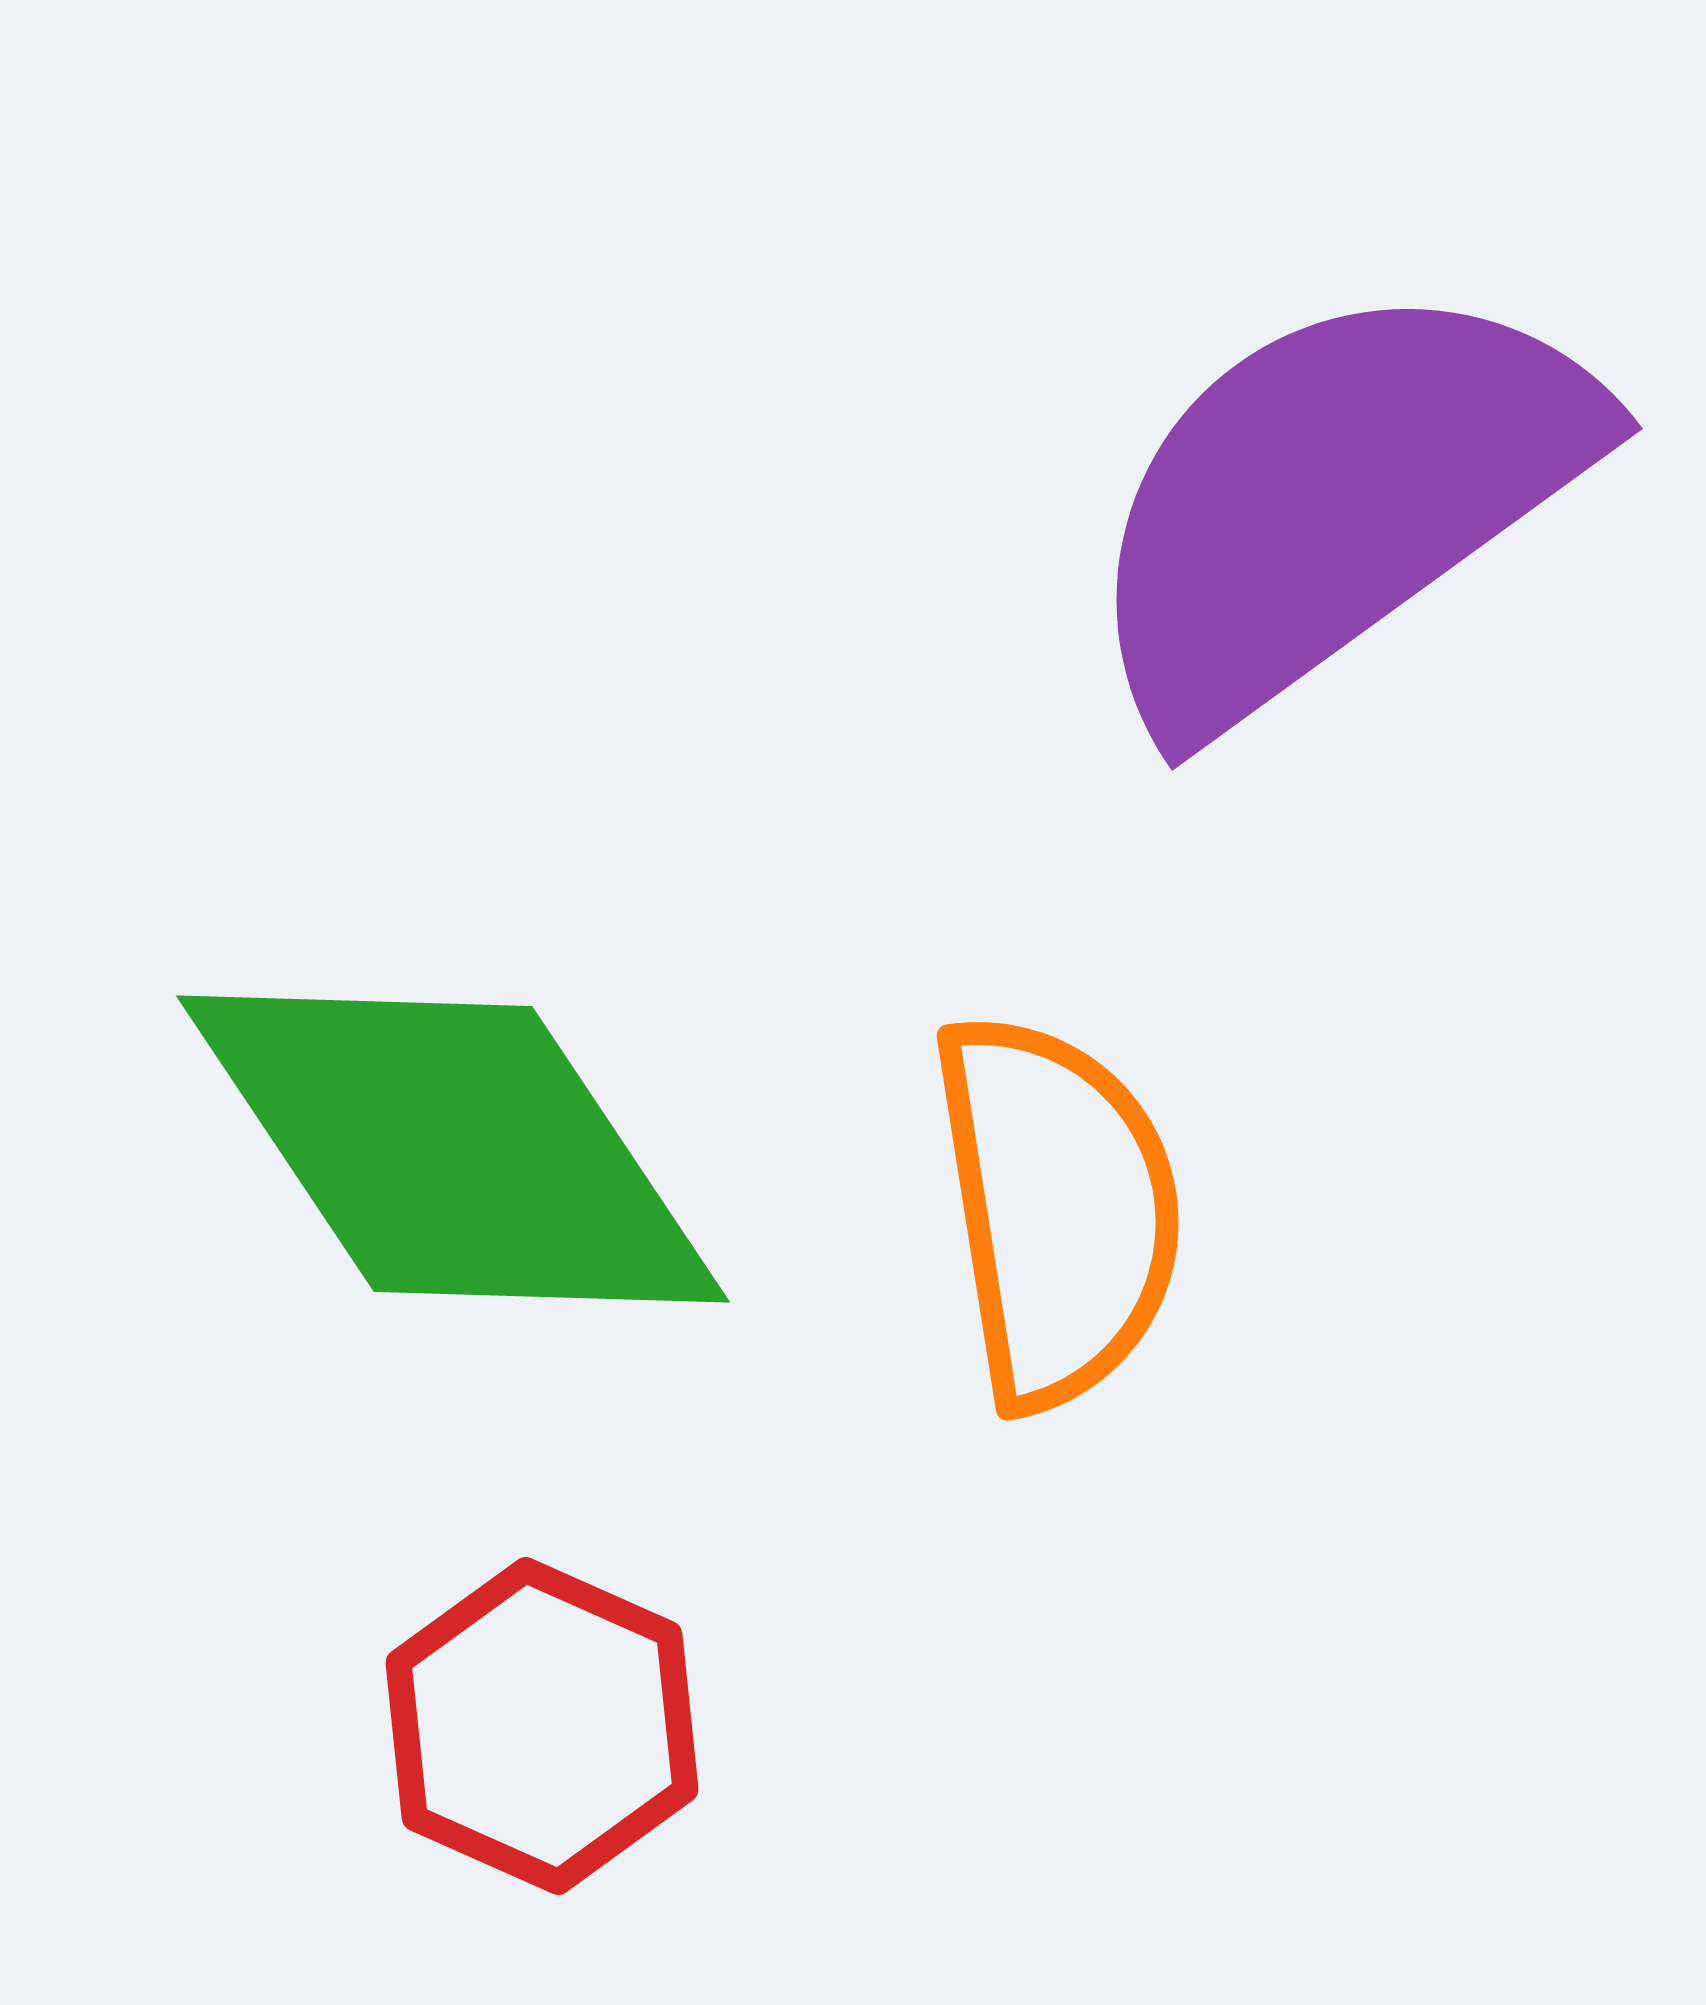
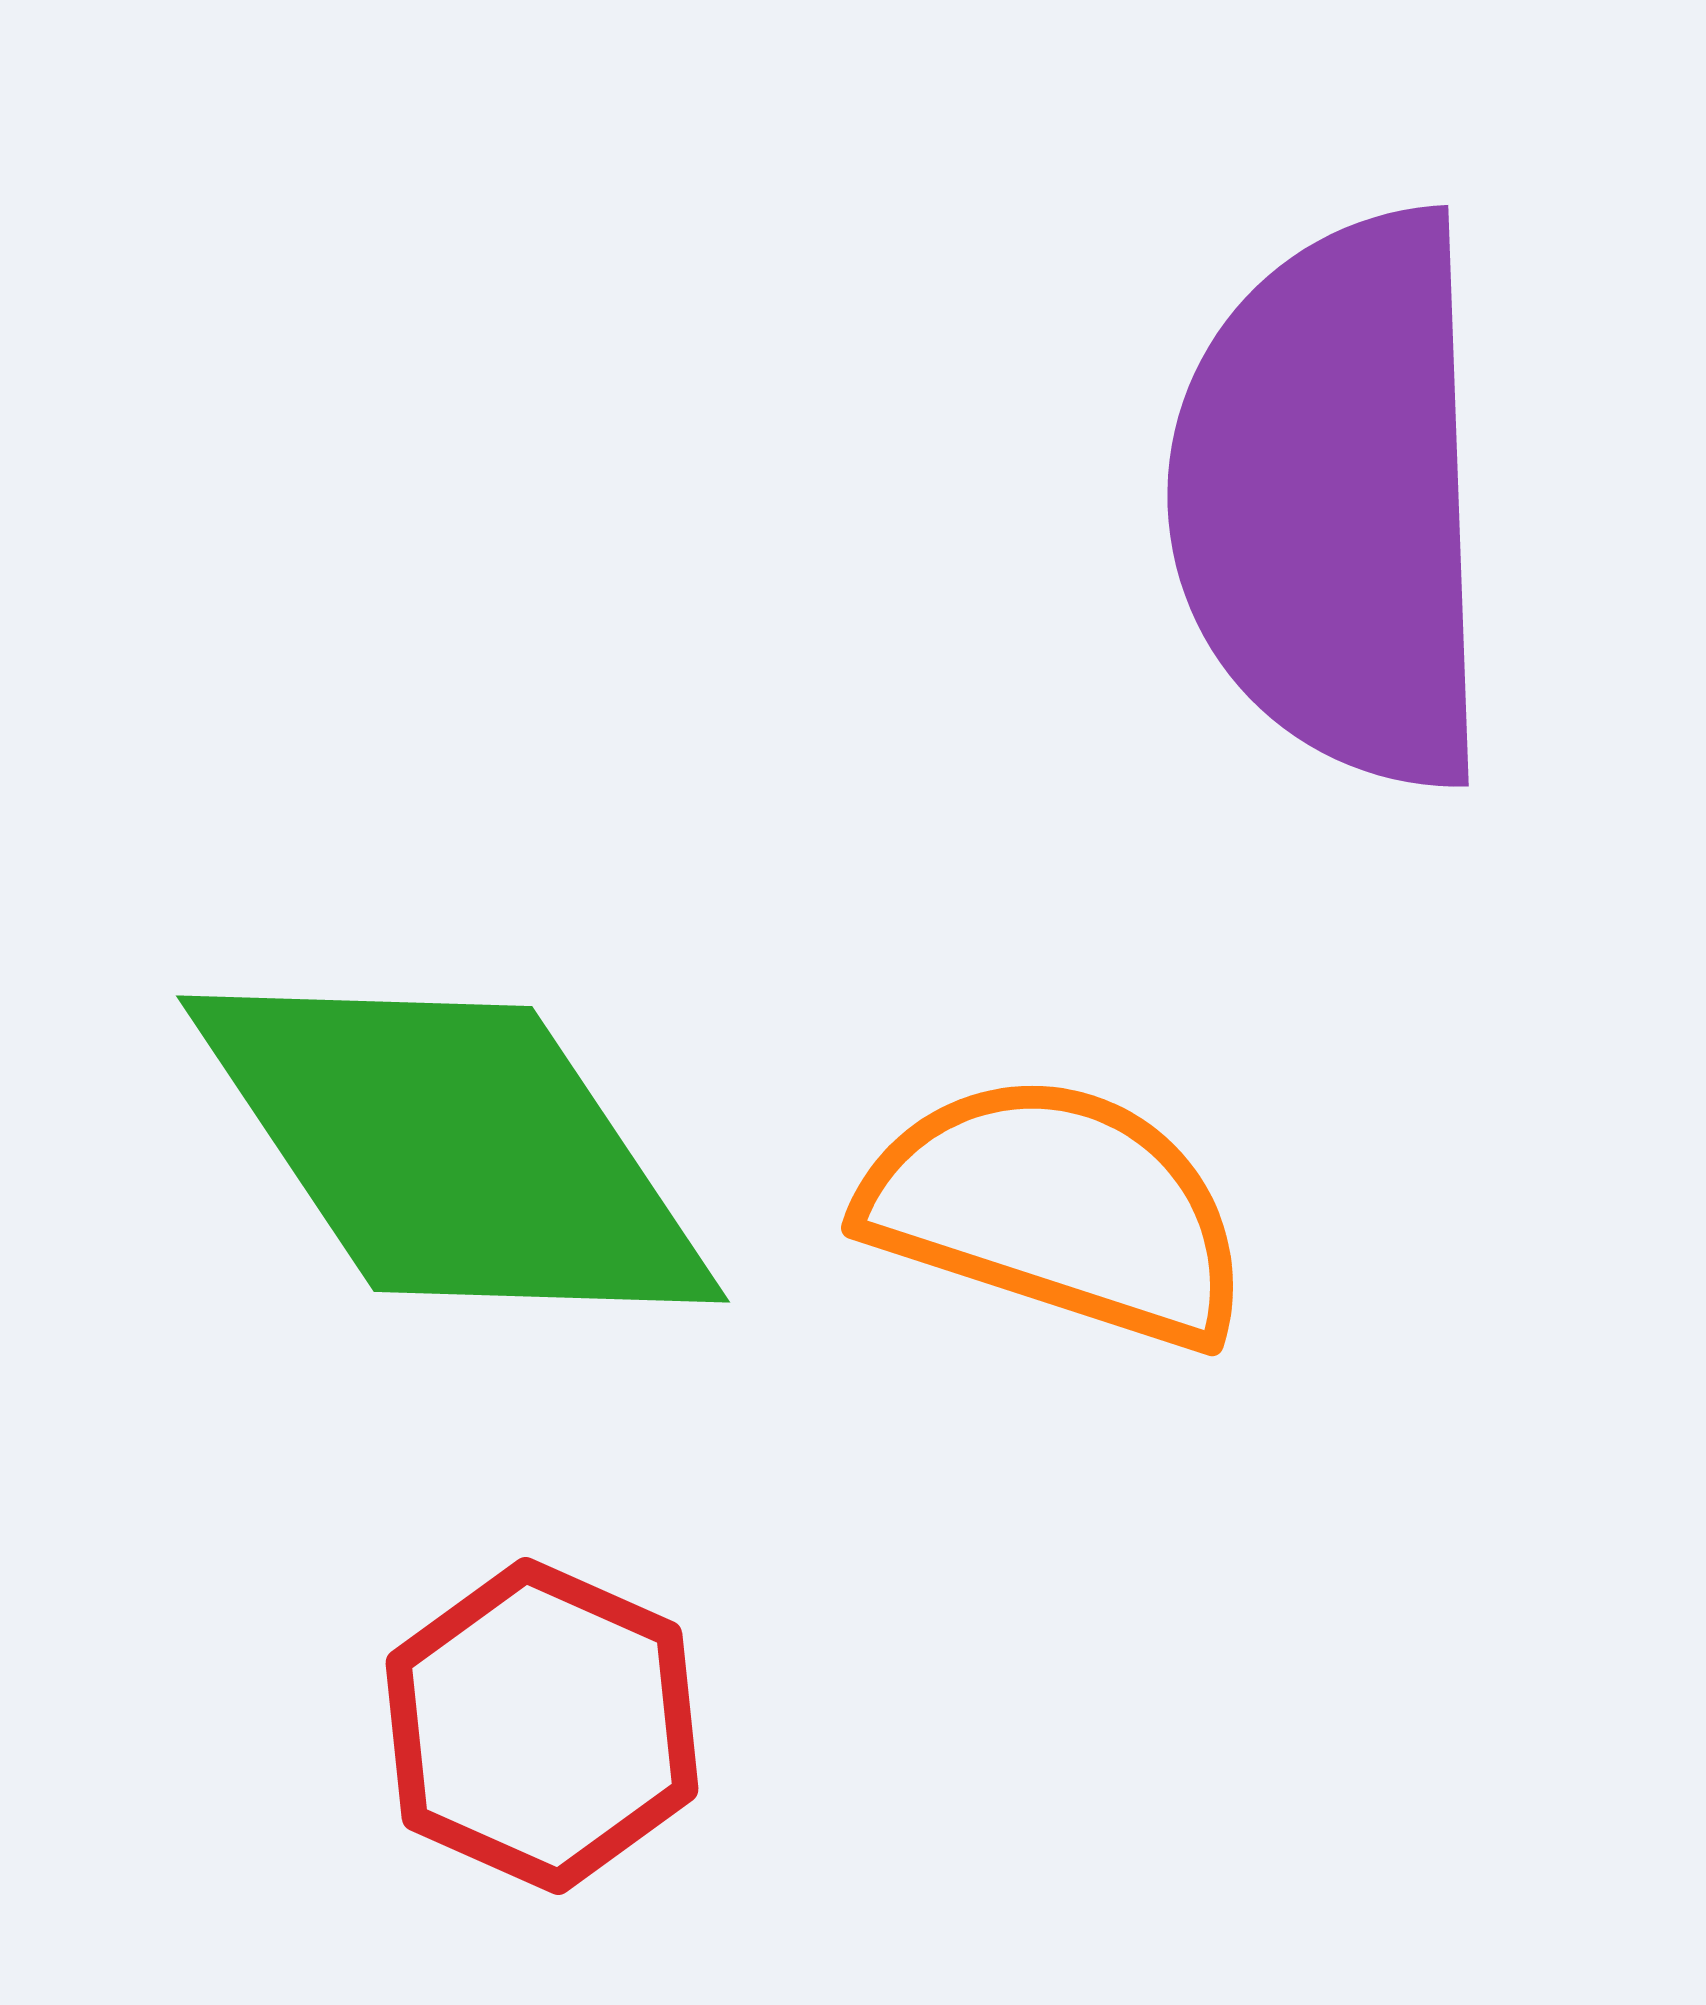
purple semicircle: rotated 56 degrees counterclockwise
orange semicircle: rotated 63 degrees counterclockwise
